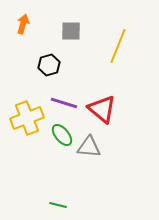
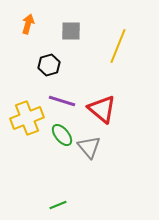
orange arrow: moved 5 px right
purple line: moved 2 px left, 2 px up
gray triangle: rotated 45 degrees clockwise
green line: rotated 36 degrees counterclockwise
